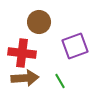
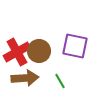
brown circle: moved 29 px down
purple square: rotated 32 degrees clockwise
red cross: moved 5 px left, 1 px up; rotated 36 degrees counterclockwise
